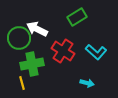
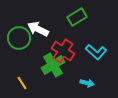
white arrow: moved 1 px right
green cross: moved 21 px right, 1 px down; rotated 20 degrees counterclockwise
yellow line: rotated 16 degrees counterclockwise
